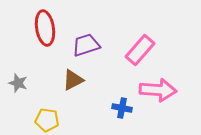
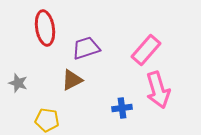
purple trapezoid: moved 3 px down
pink rectangle: moved 6 px right
brown triangle: moved 1 px left
pink arrow: rotated 69 degrees clockwise
blue cross: rotated 18 degrees counterclockwise
